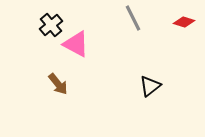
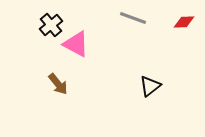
gray line: rotated 44 degrees counterclockwise
red diamond: rotated 20 degrees counterclockwise
